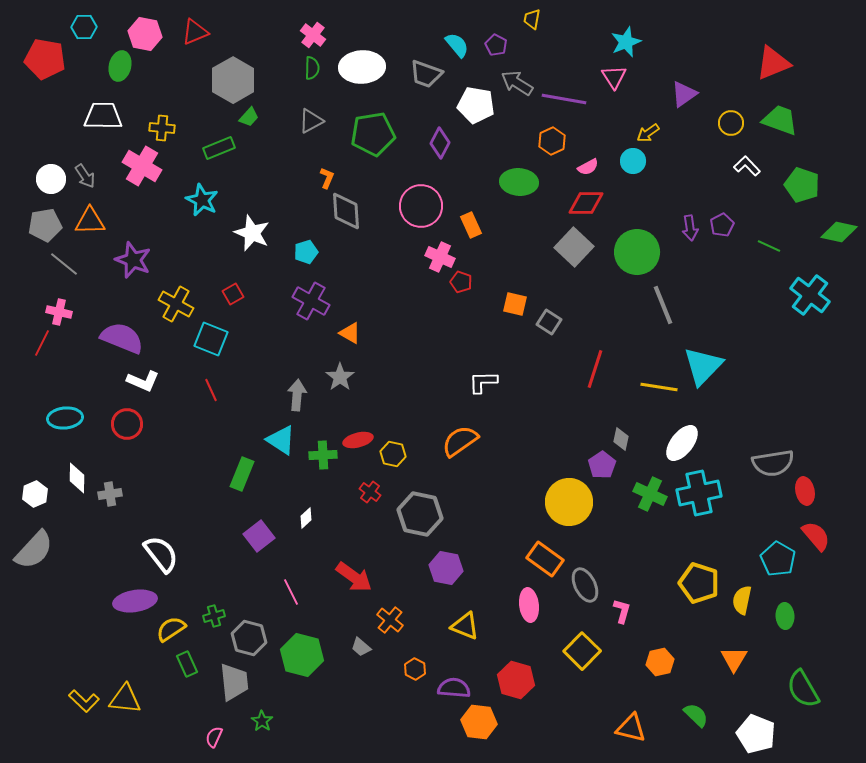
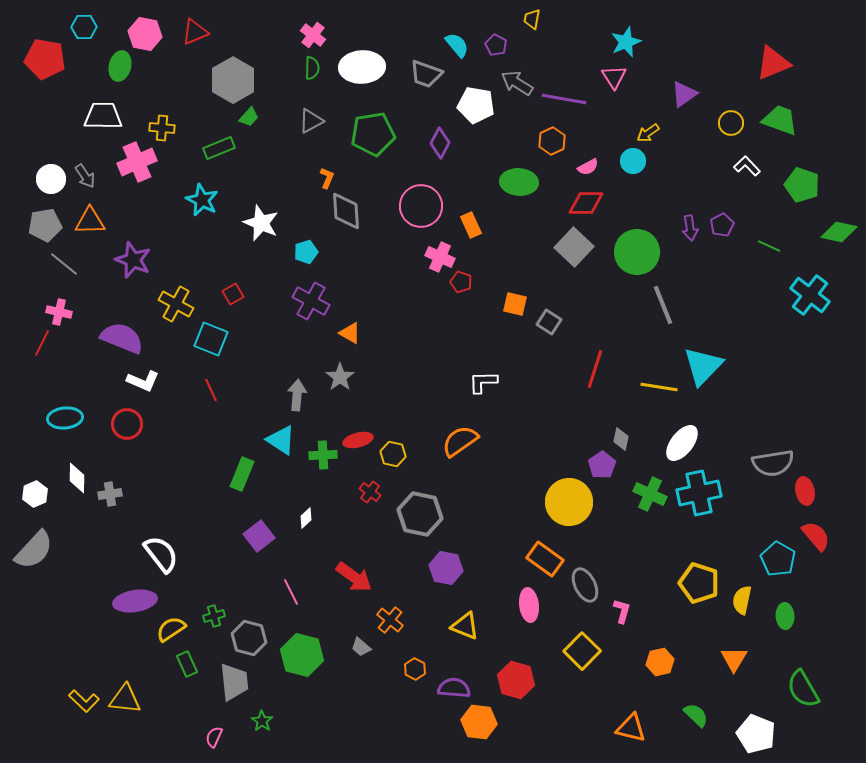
pink cross at (142, 166): moved 5 px left, 4 px up; rotated 36 degrees clockwise
white star at (252, 233): moved 9 px right, 10 px up
